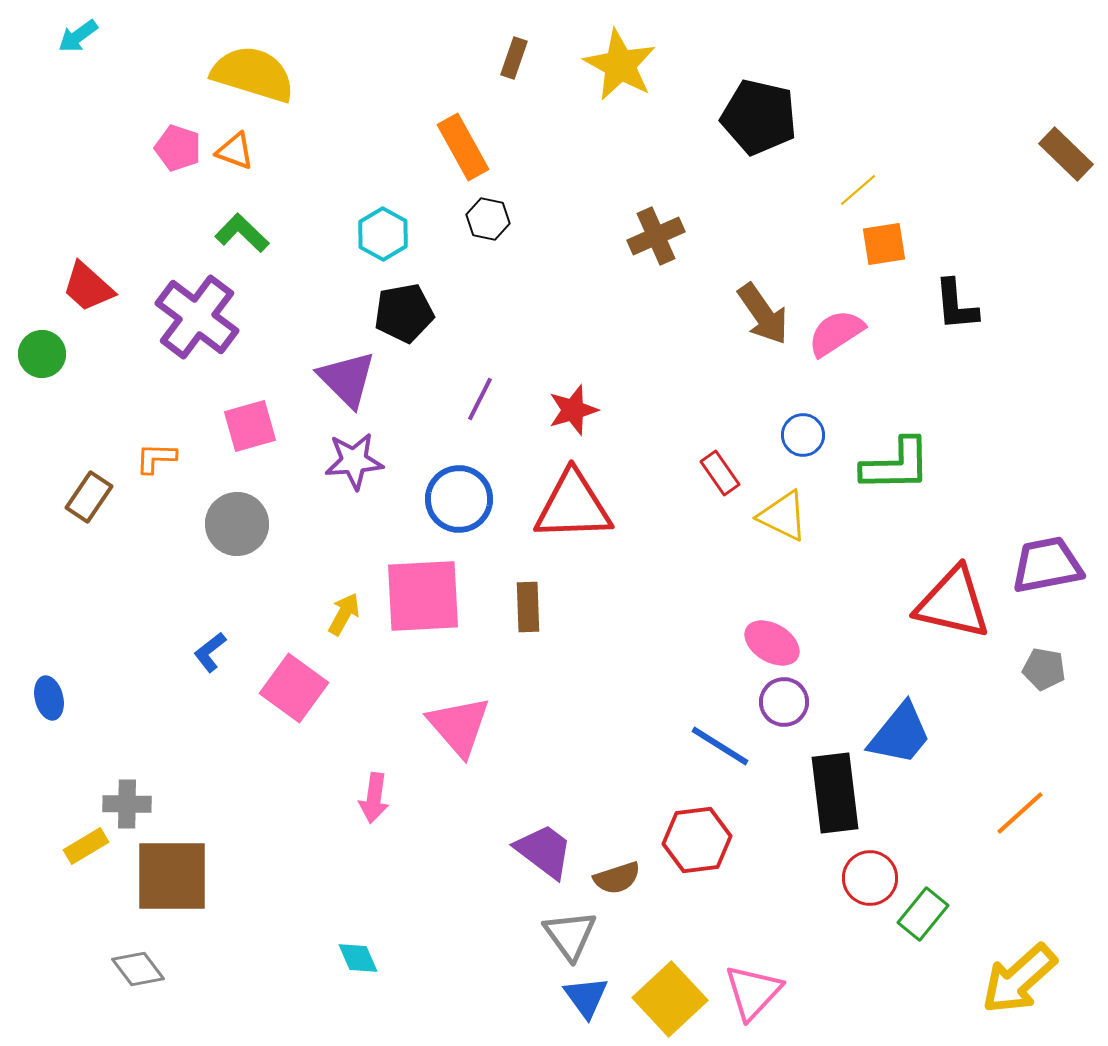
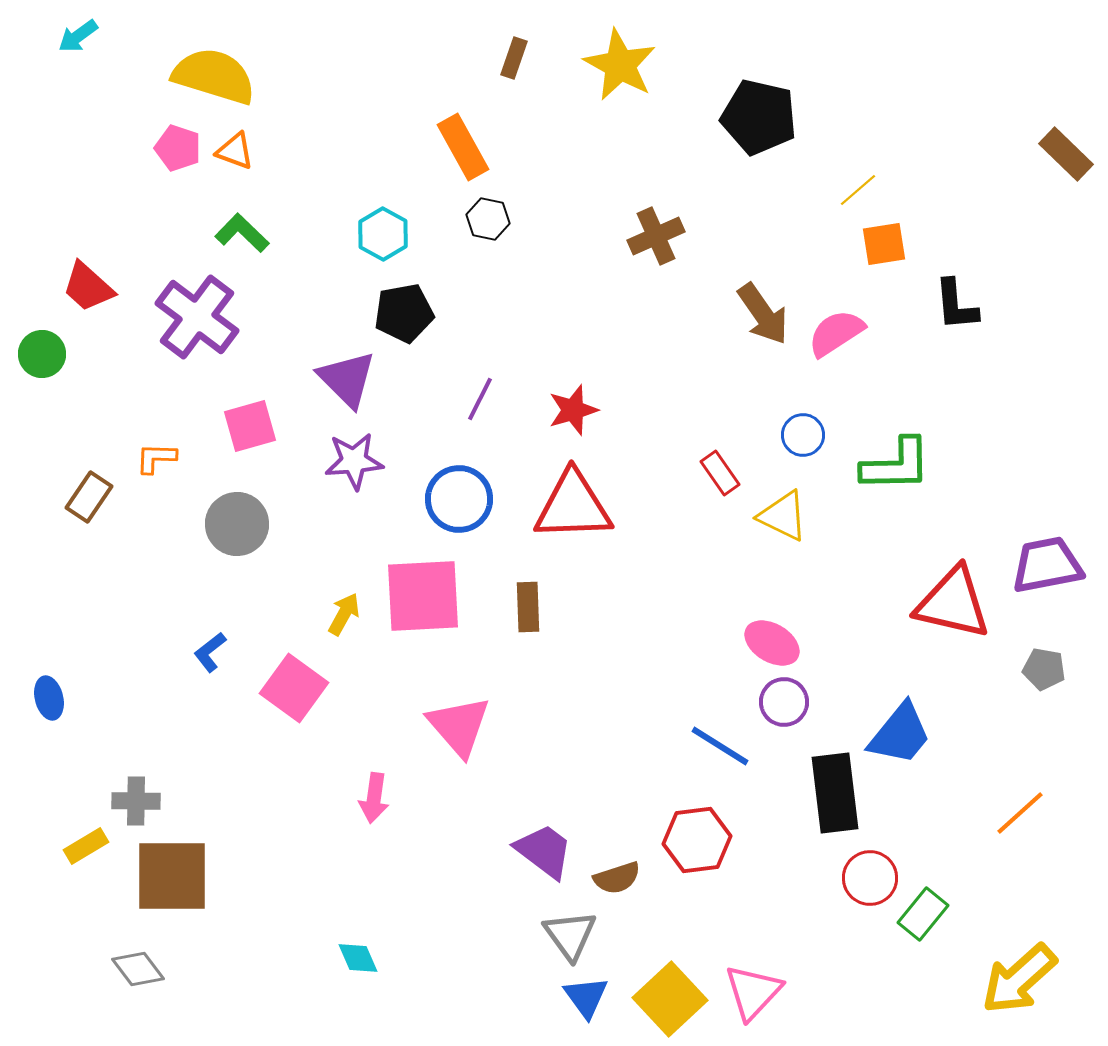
yellow semicircle at (253, 74): moved 39 px left, 2 px down
gray cross at (127, 804): moved 9 px right, 3 px up
